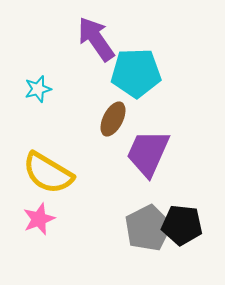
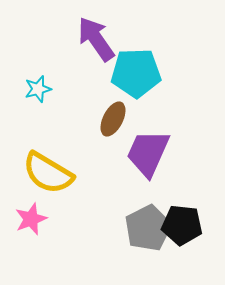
pink star: moved 8 px left
